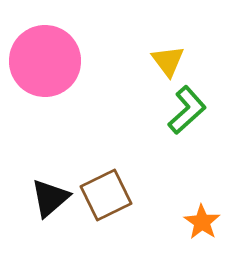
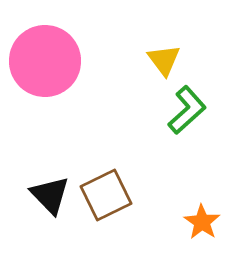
yellow triangle: moved 4 px left, 1 px up
black triangle: moved 3 px up; rotated 33 degrees counterclockwise
